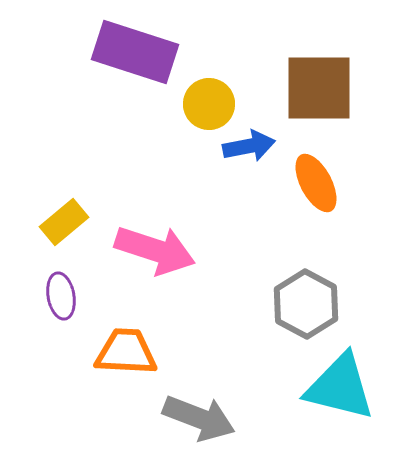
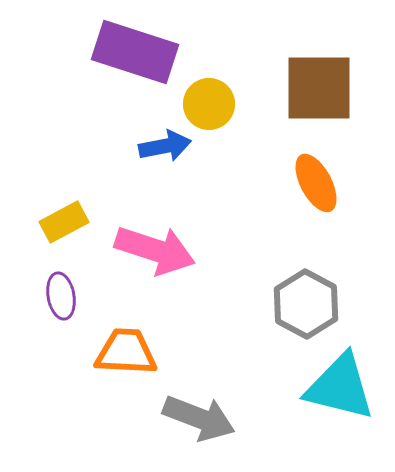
blue arrow: moved 84 px left
yellow rectangle: rotated 12 degrees clockwise
